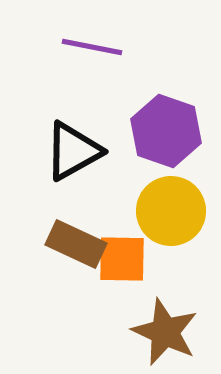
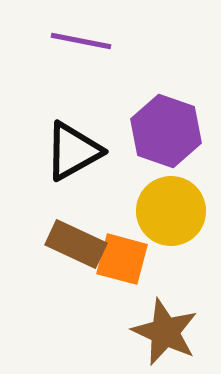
purple line: moved 11 px left, 6 px up
orange square: rotated 14 degrees clockwise
